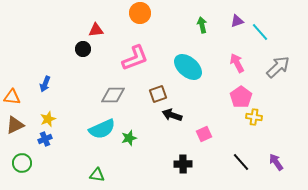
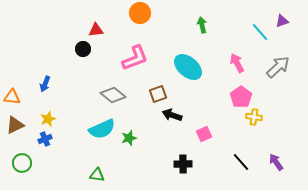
purple triangle: moved 45 px right
gray diamond: rotated 40 degrees clockwise
